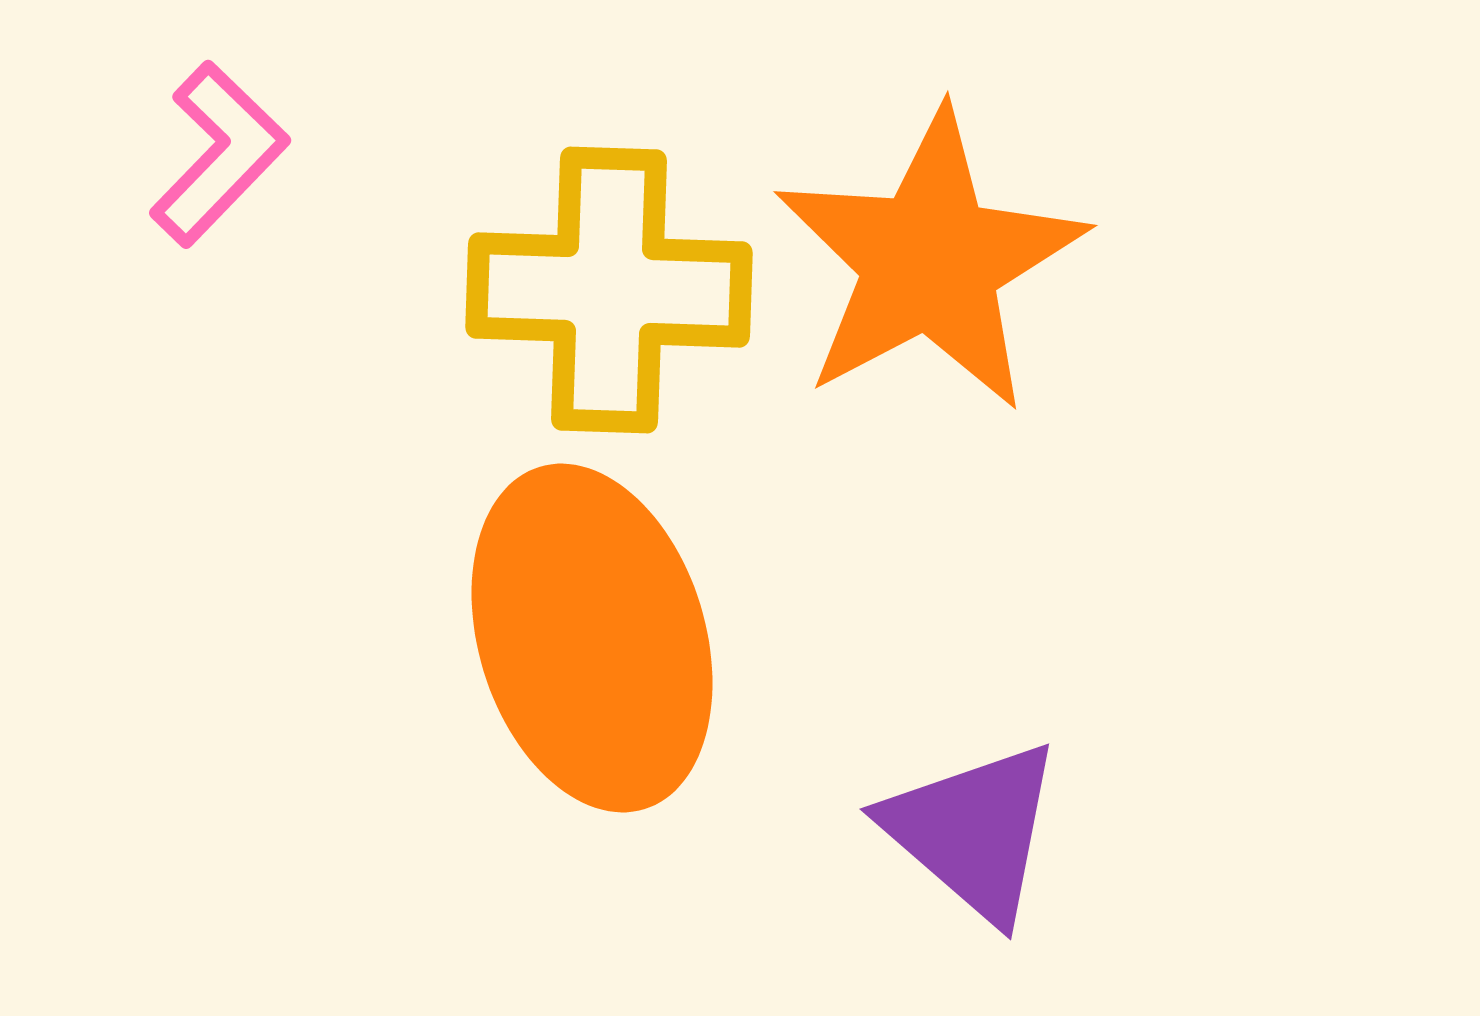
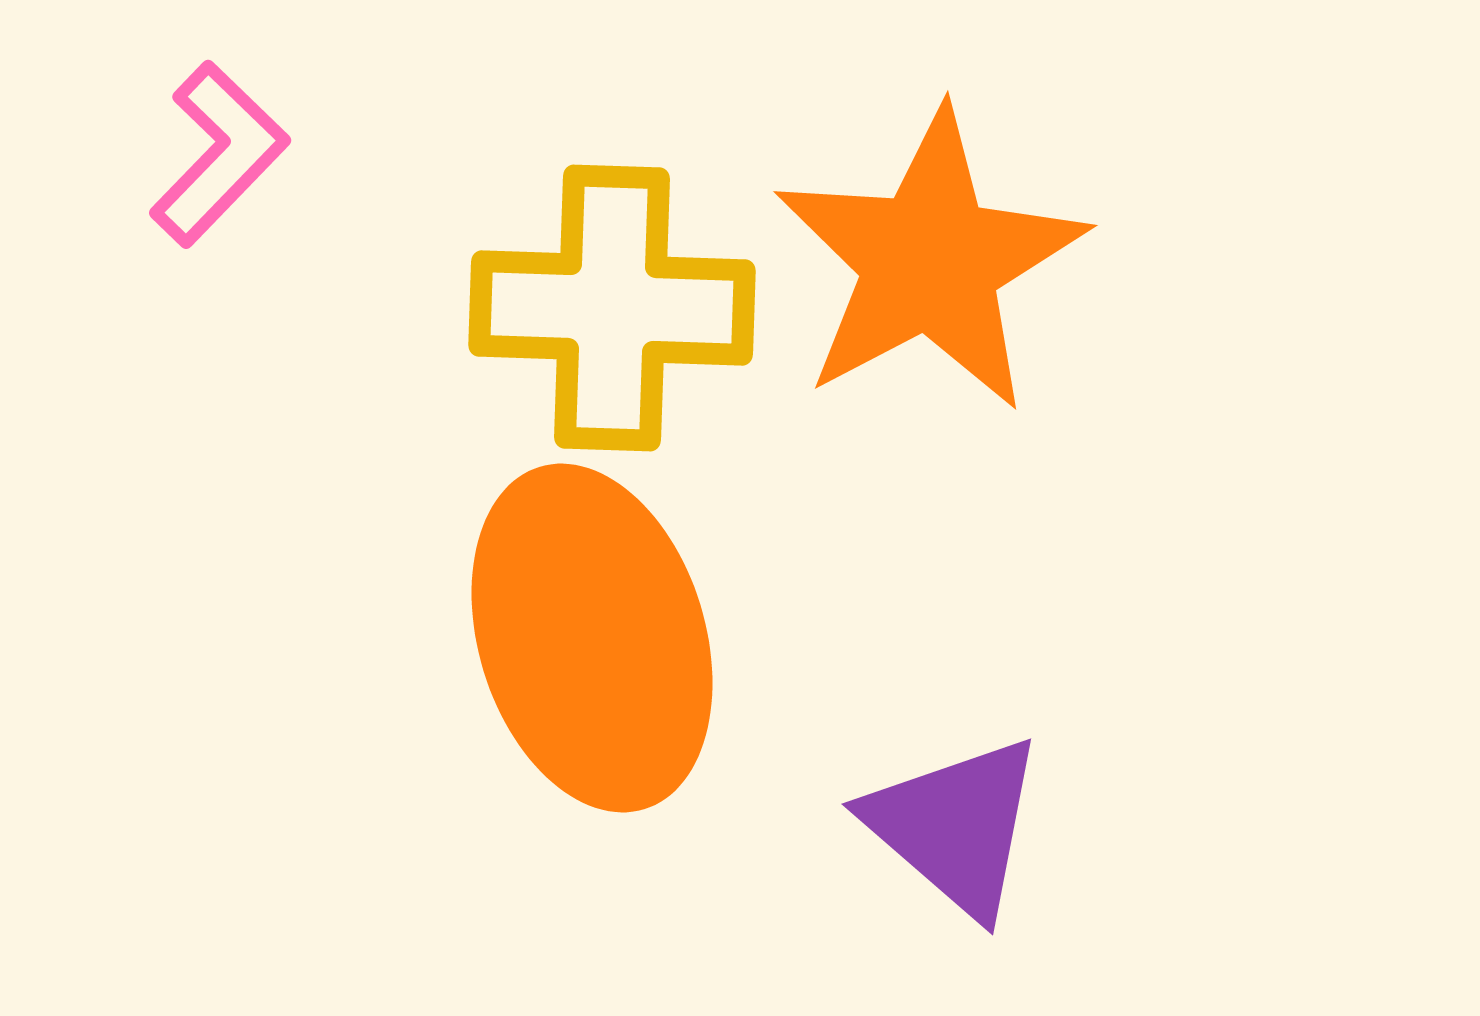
yellow cross: moved 3 px right, 18 px down
purple triangle: moved 18 px left, 5 px up
